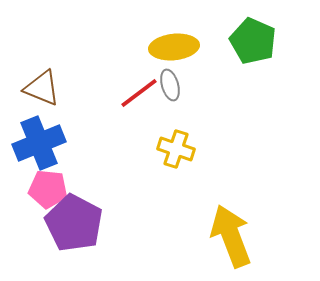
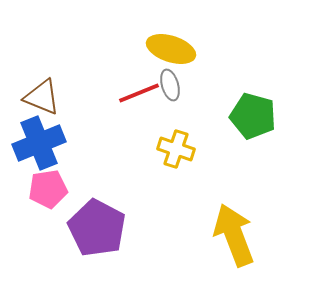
green pentagon: moved 75 px down; rotated 9 degrees counterclockwise
yellow ellipse: moved 3 px left, 2 px down; rotated 24 degrees clockwise
brown triangle: moved 9 px down
red line: rotated 15 degrees clockwise
pink pentagon: rotated 15 degrees counterclockwise
purple pentagon: moved 23 px right, 5 px down
yellow arrow: moved 3 px right, 1 px up
